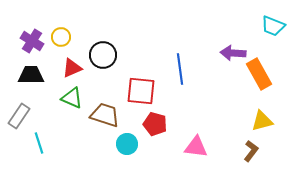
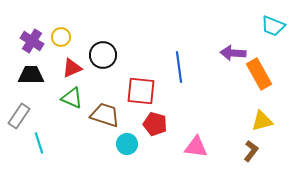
blue line: moved 1 px left, 2 px up
